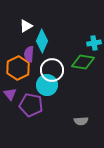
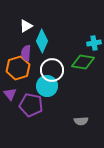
purple semicircle: moved 3 px left, 1 px up
orange hexagon: rotated 10 degrees clockwise
cyan circle: moved 1 px down
